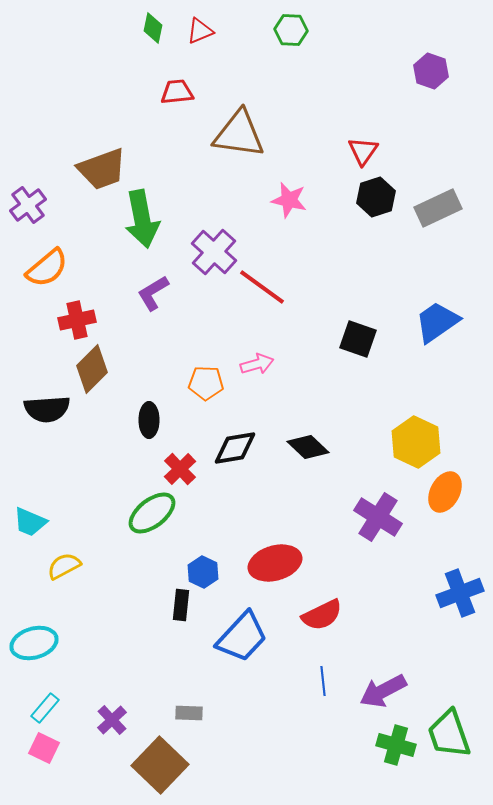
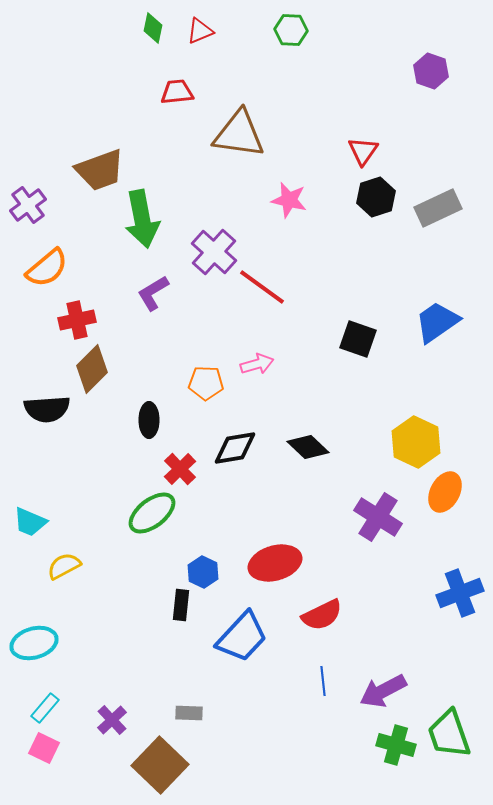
brown trapezoid at (102, 169): moved 2 px left, 1 px down
